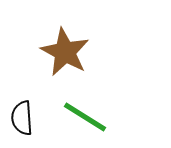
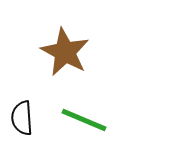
green line: moved 1 px left, 3 px down; rotated 9 degrees counterclockwise
